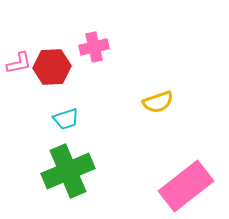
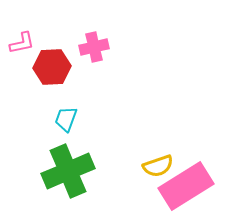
pink L-shape: moved 3 px right, 20 px up
yellow semicircle: moved 64 px down
cyan trapezoid: rotated 128 degrees clockwise
pink rectangle: rotated 6 degrees clockwise
